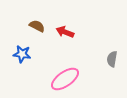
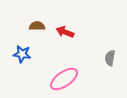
brown semicircle: rotated 28 degrees counterclockwise
gray semicircle: moved 2 px left, 1 px up
pink ellipse: moved 1 px left
